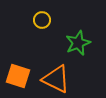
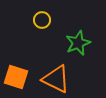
orange square: moved 2 px left, 1 px down
